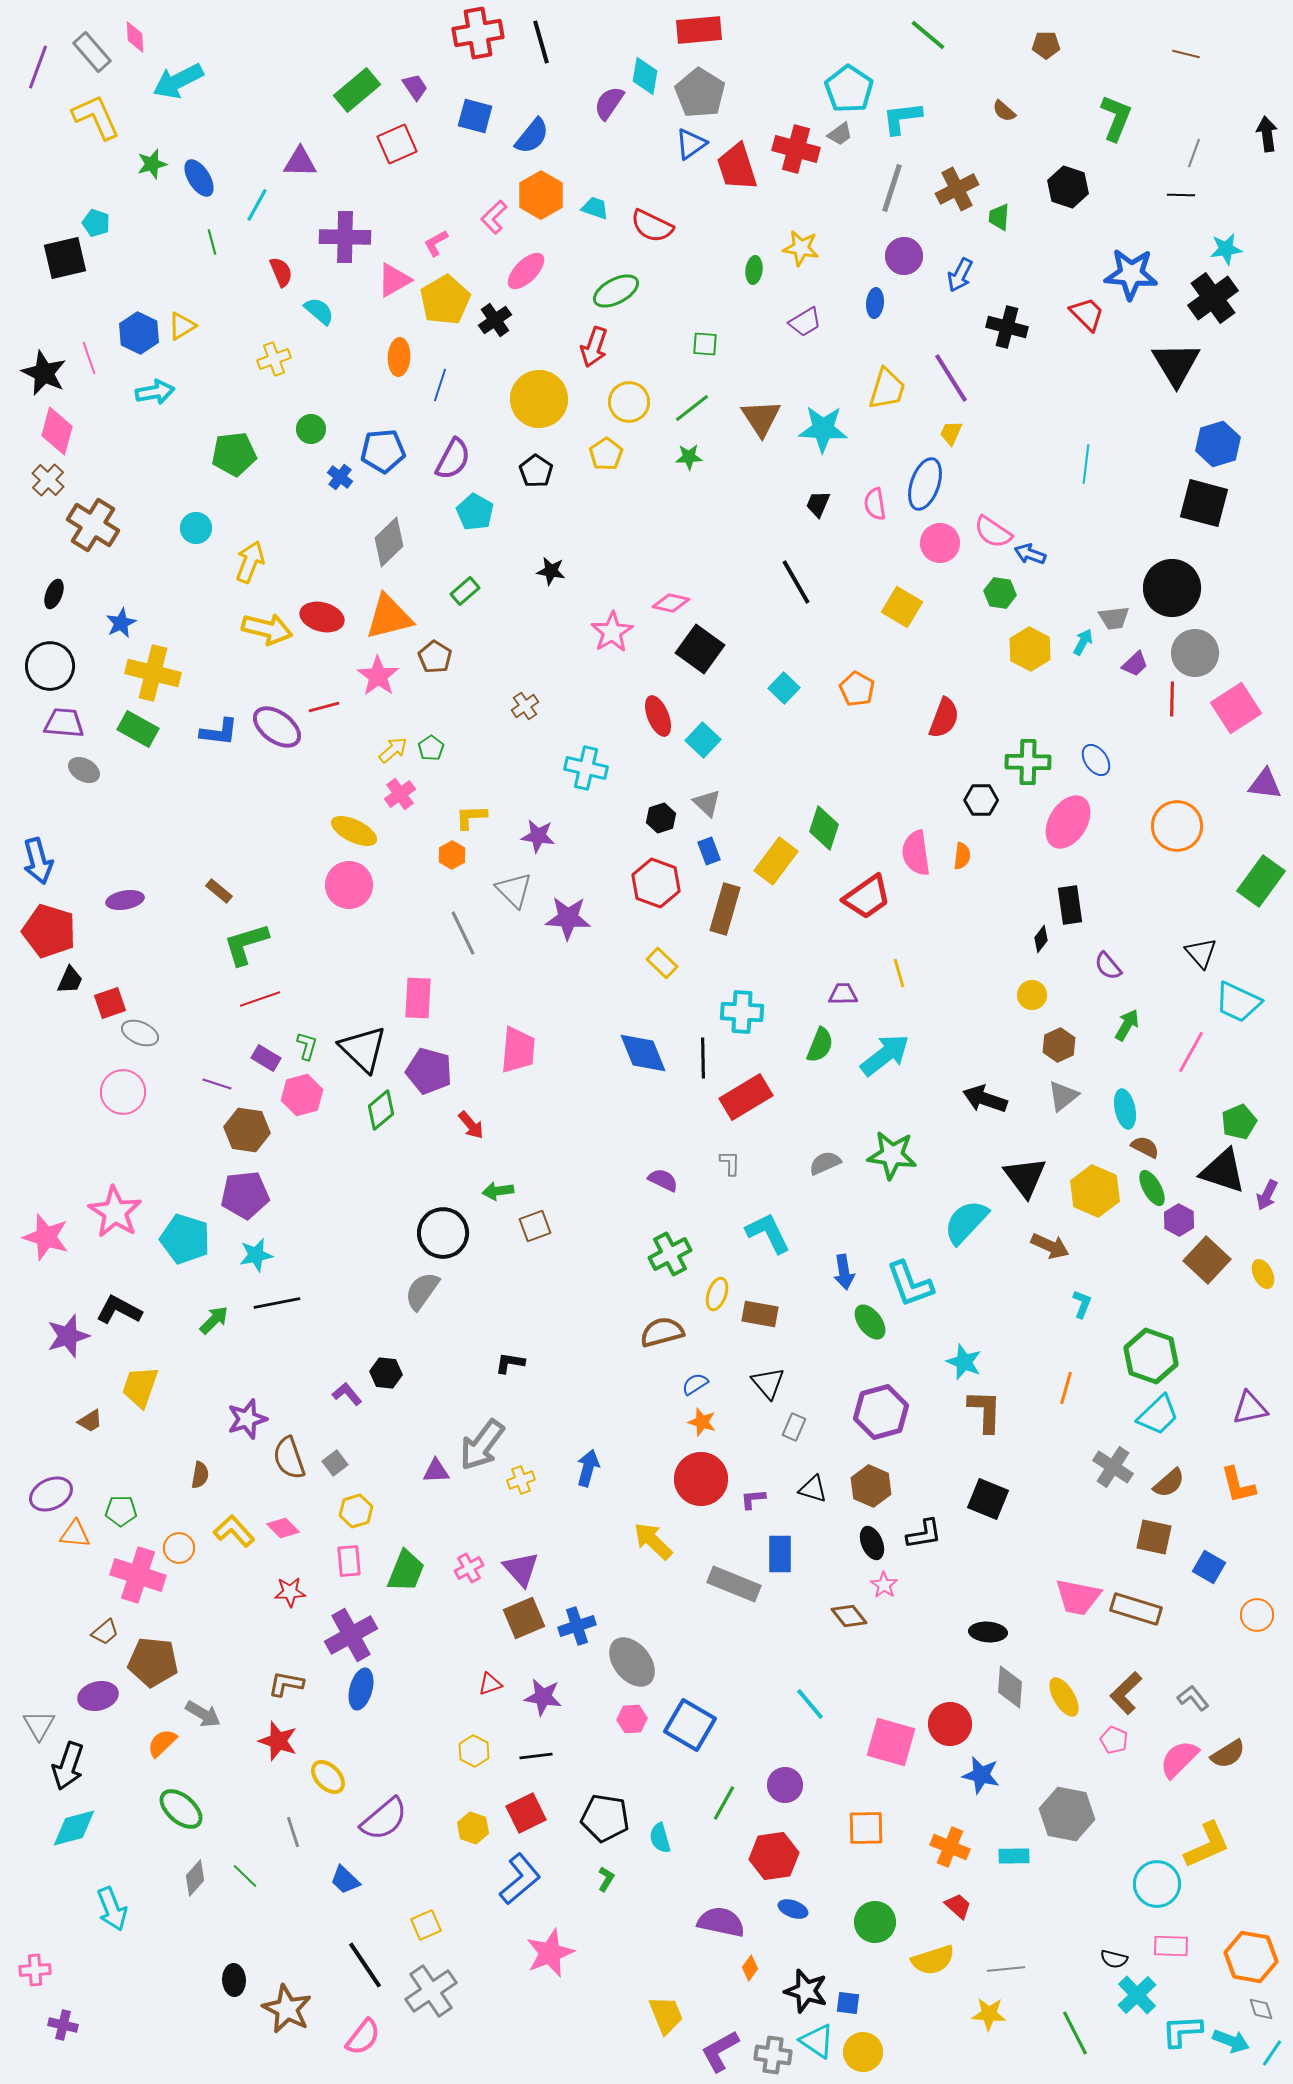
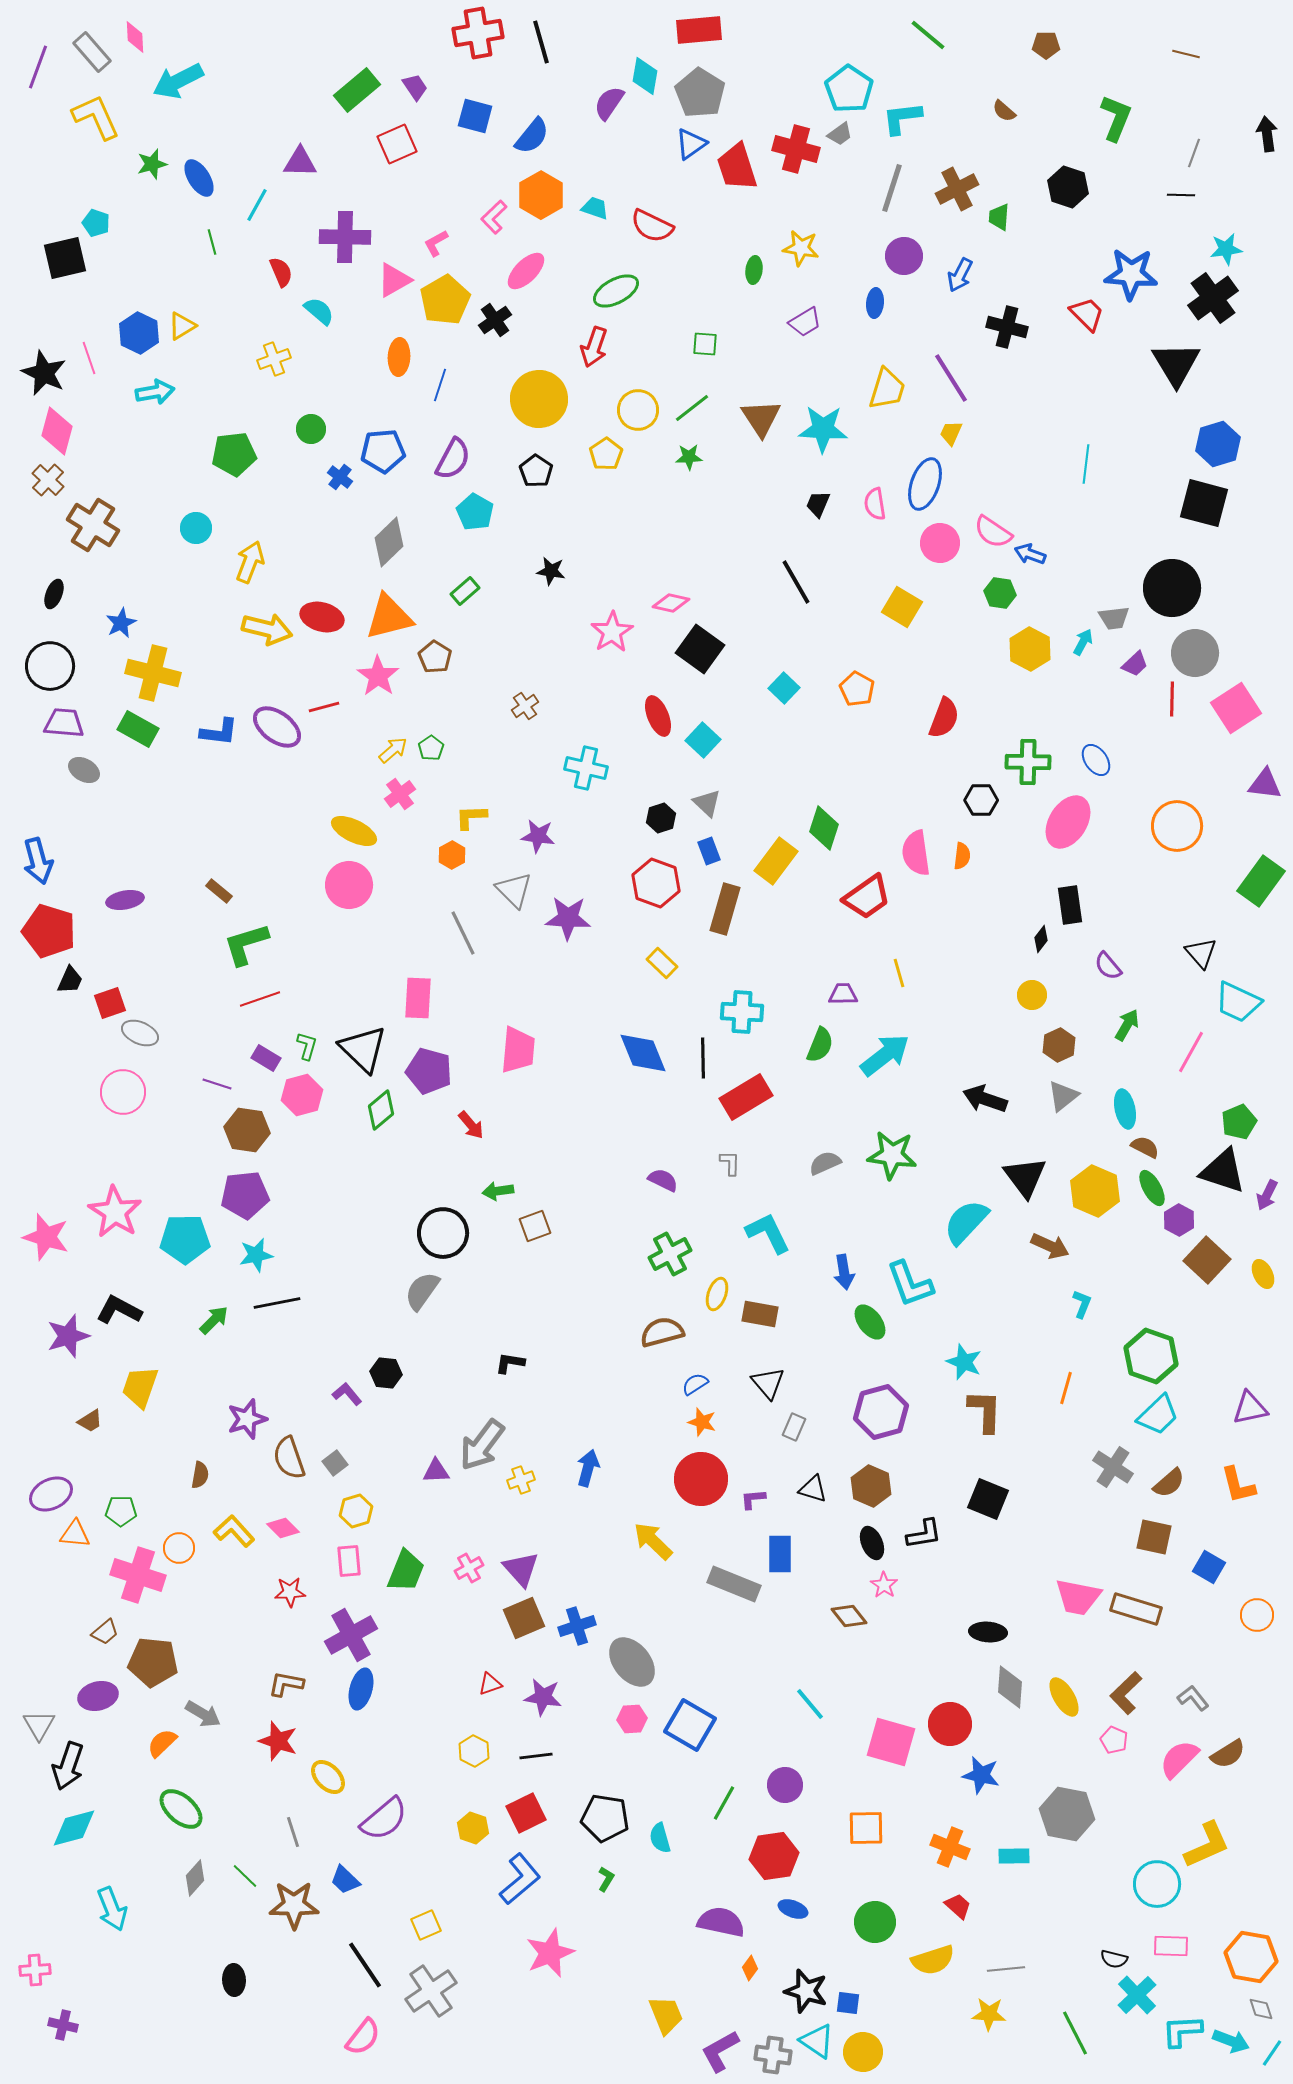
yellow circle at (629, 402): moved 9 px right, 8 px down
cyan pentagon at (185, 1239): rotated 18 degrees counterclockwise
brown star at (287, 2009): moved 7 px right, 104 px up; rotated 27 degrees counterclockwise
